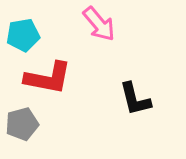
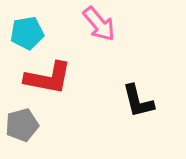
cyan pentagon: moved 4 px right, 2 px up
black L-shape: moved 3 px right, 2 px down
gray pentagon: moved 1 px down
